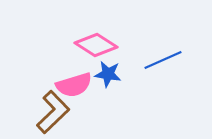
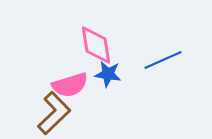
pink diamond: rotated 48 degrees clockwise
pink semicircle: moved 4 px left
brown L-shape: moved 1 px right, 1 px down
